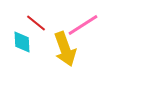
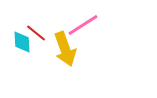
red line: moved 10 px down
